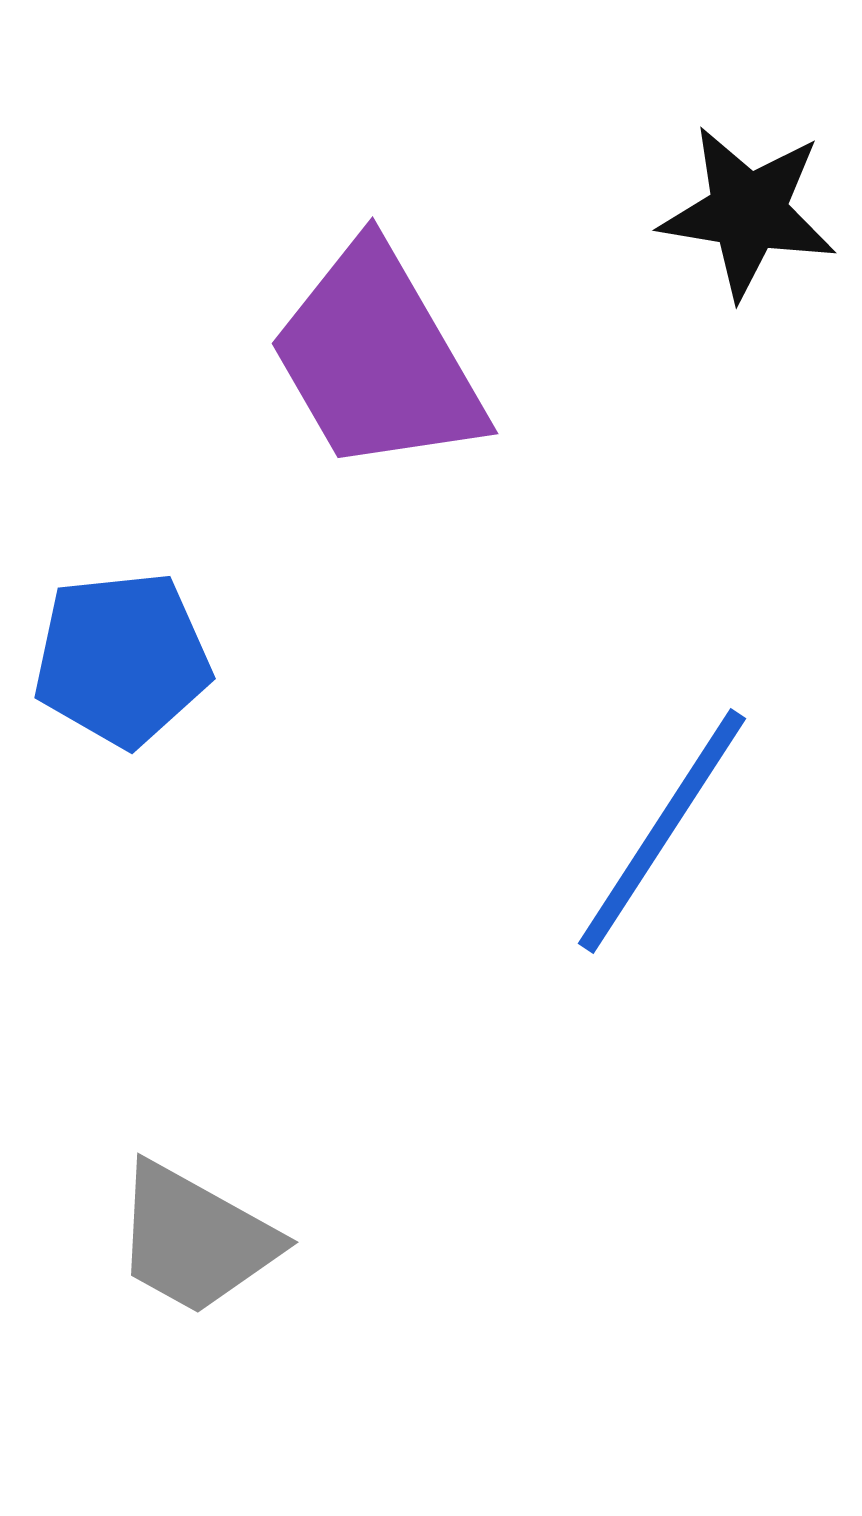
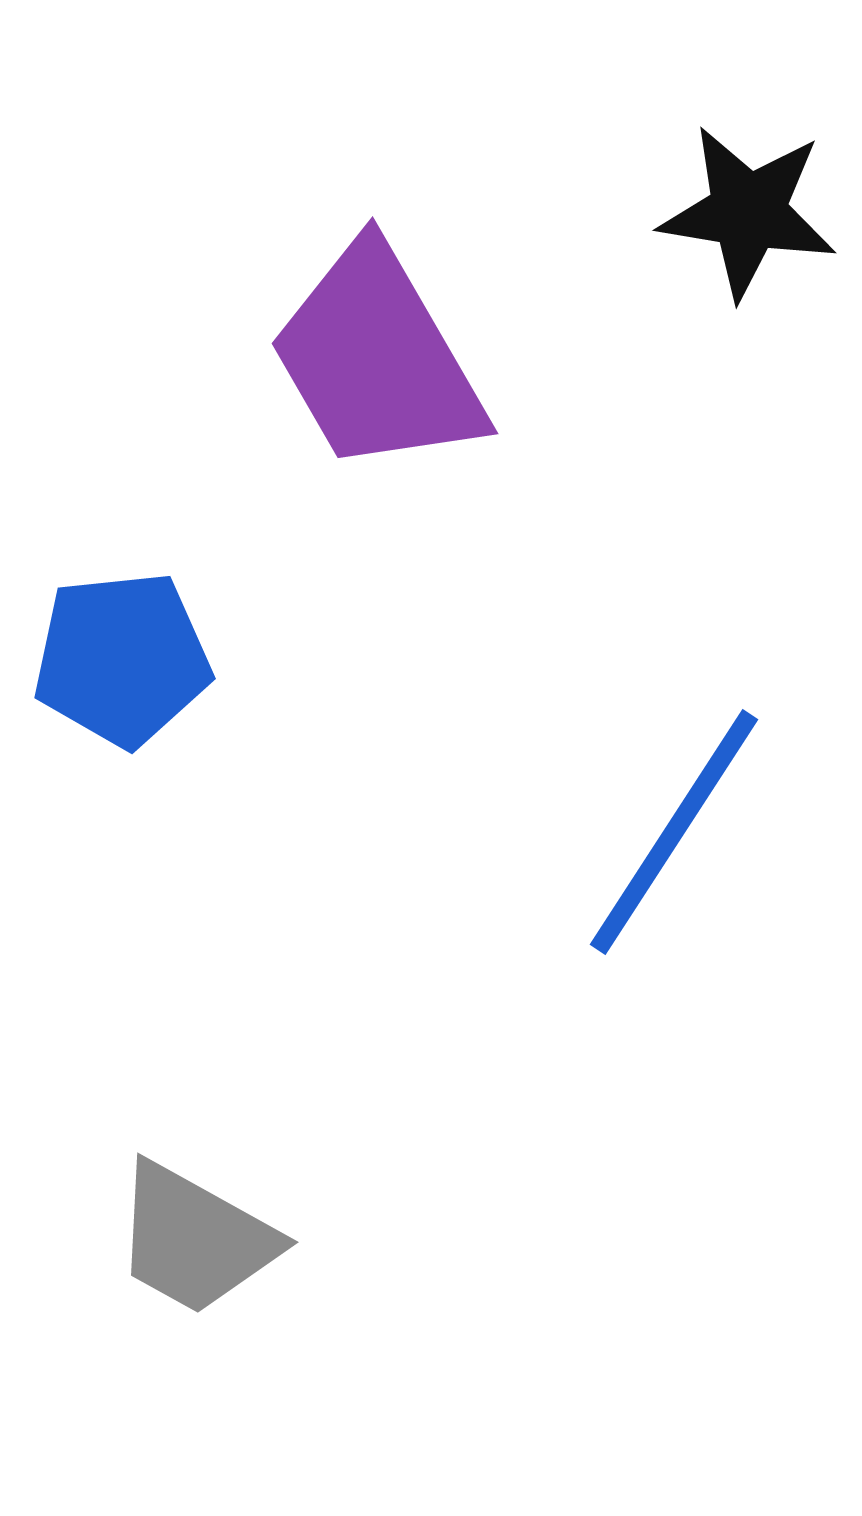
blue line: moved 12 px right, 1 px down
